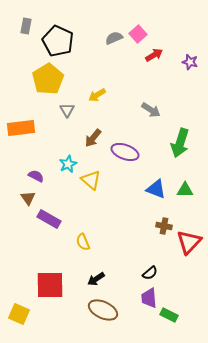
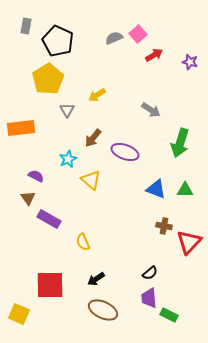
cyan star: moved 5 px up
